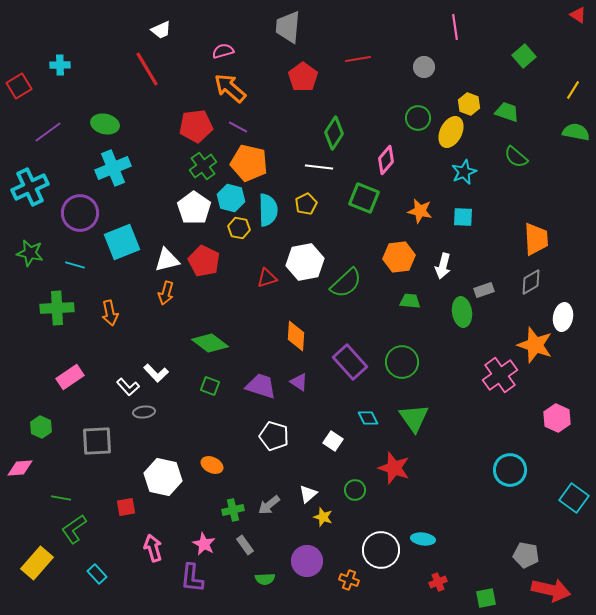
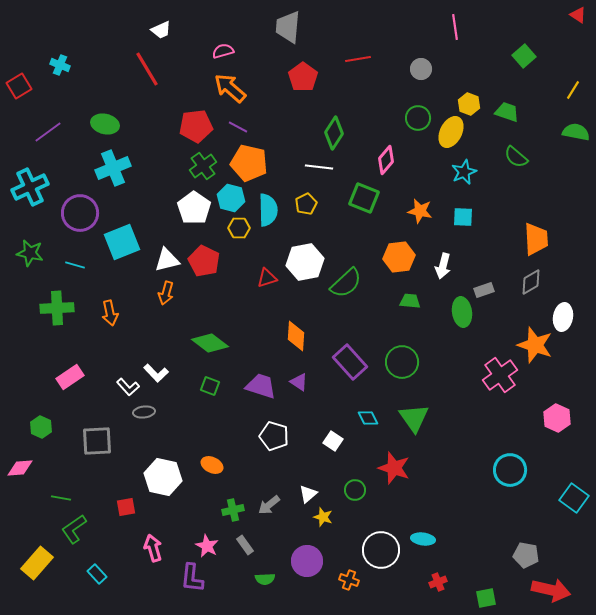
cyan cross at (60, 65): rotated 24 degrees clockwise
gray circle at (424, 67): moved 3 px left, 2 px down
yellow hexagon at (239, 228): rotated 10 degrees counterclockwise
pink star at (204, 544): moved 3 px right, 2 px down
